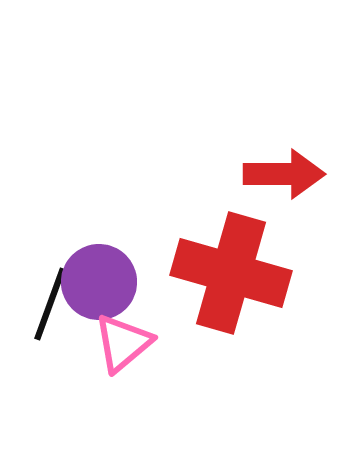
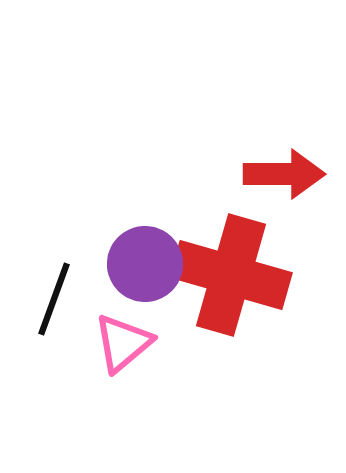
red cross: moved 2 px down
purple circle: moved 46 px right, 18 px up
black line: moved 4 px right, 5 px up
